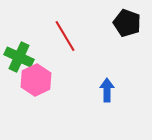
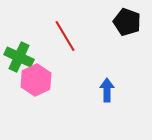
black pentagon: moved 1 px up
